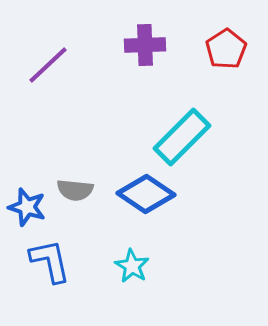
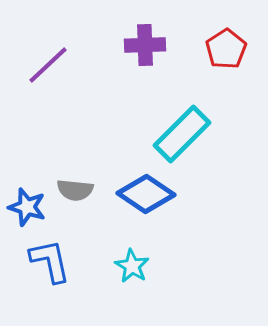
cyan rectangle: moved 3 px up
